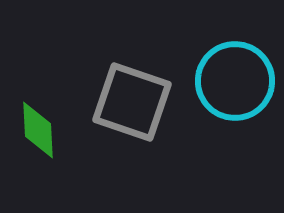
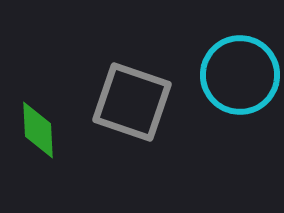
cyan circle: moved 5 px right, 6 px up
